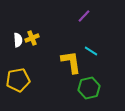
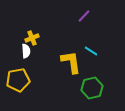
white semicircle: moved 8 px right, 11 px down
green hexagon: moved 3 px right
